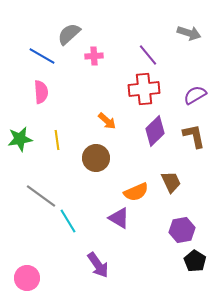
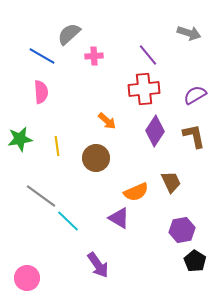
purple diamond: rotated 12 degrees counterclockwise
yellow line: moved 6 px down
cyan line: rotated 15 degrees counterclockwise
